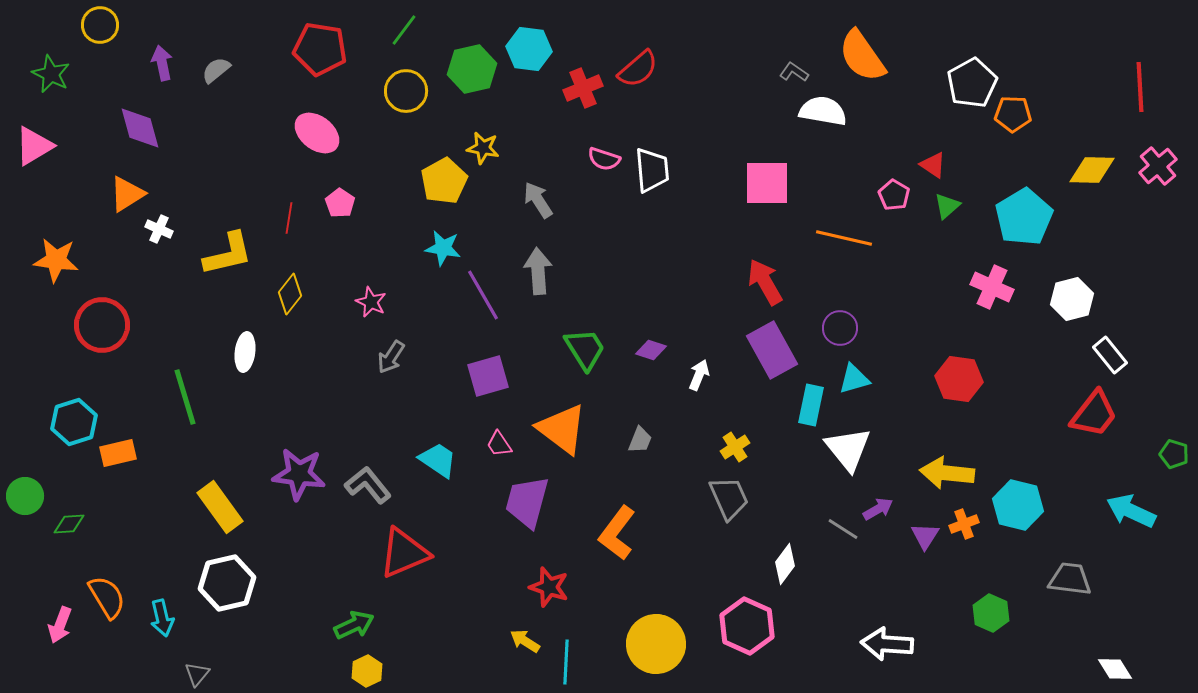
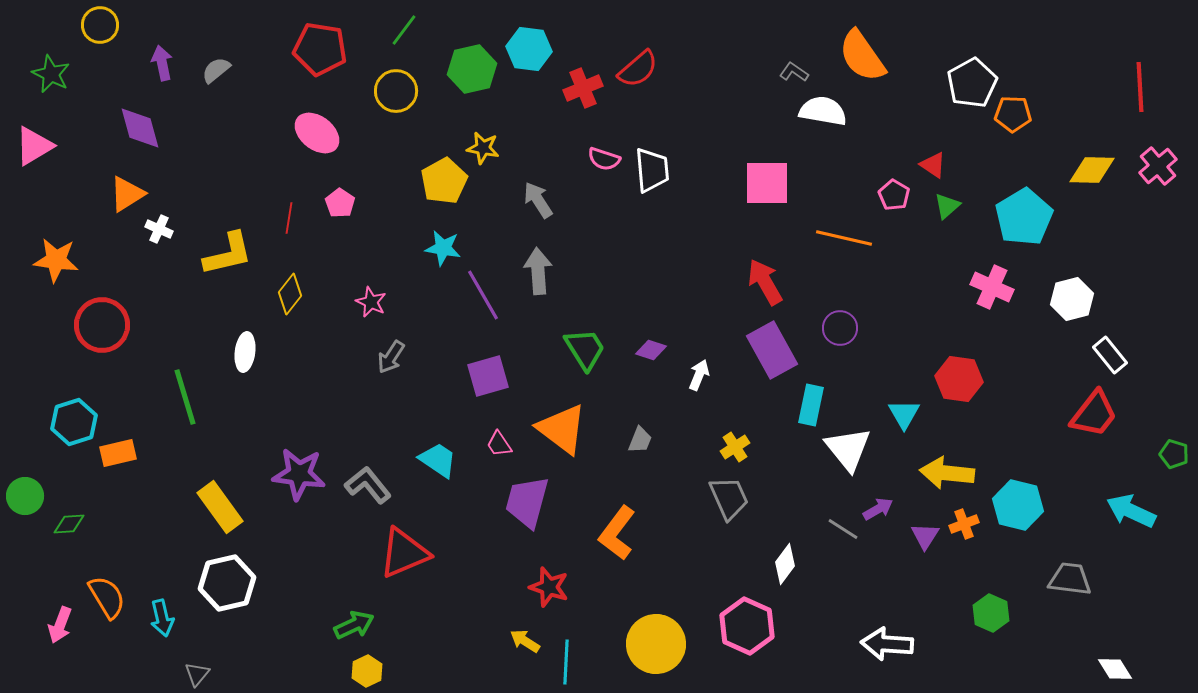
yellow circle at (406, 91): moved 10 px left
cyan triangle at (854, 379): moved 50 px right, 35 px down; rotated 44 degrees counterclockwise
